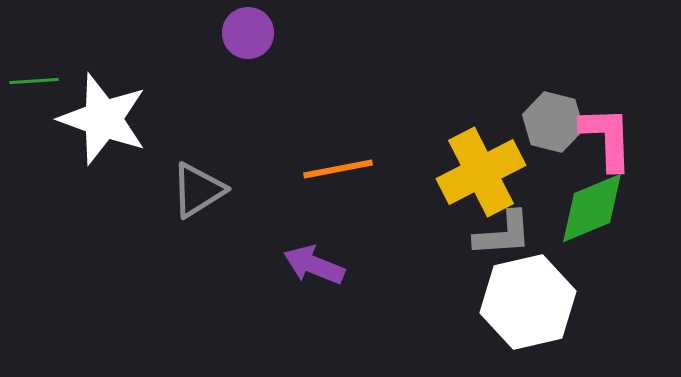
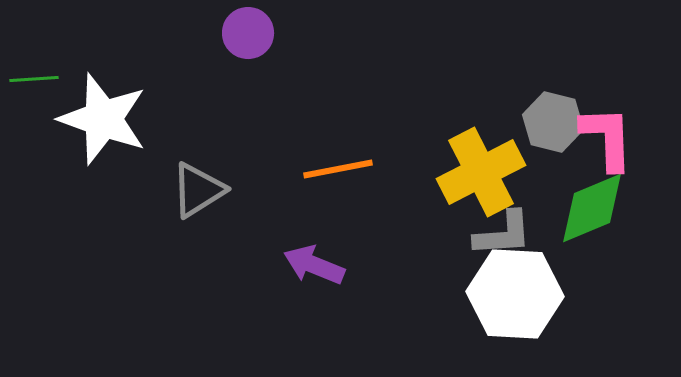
green line: moved 2 px up
white hexagon: moved 13 px left, 8 px up; rotated 16 degrees clockwise
